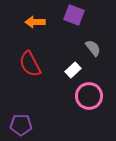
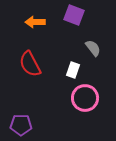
white rectangle: rotated 28 degrees counterclockwise
pink circle: moved 4 px left, 2 px down
